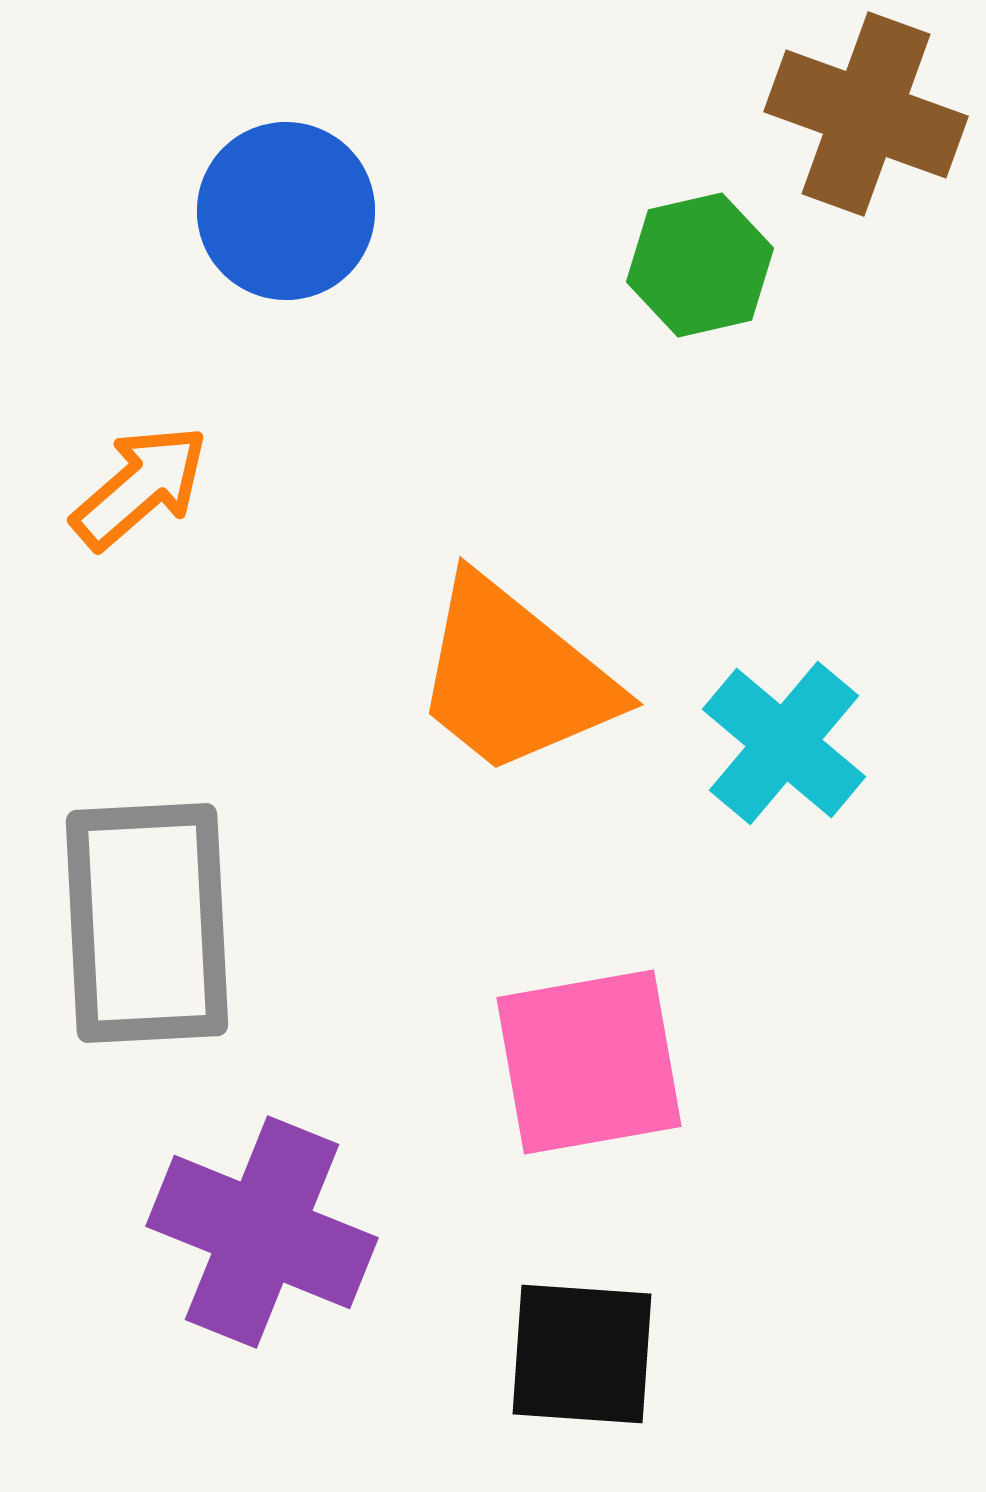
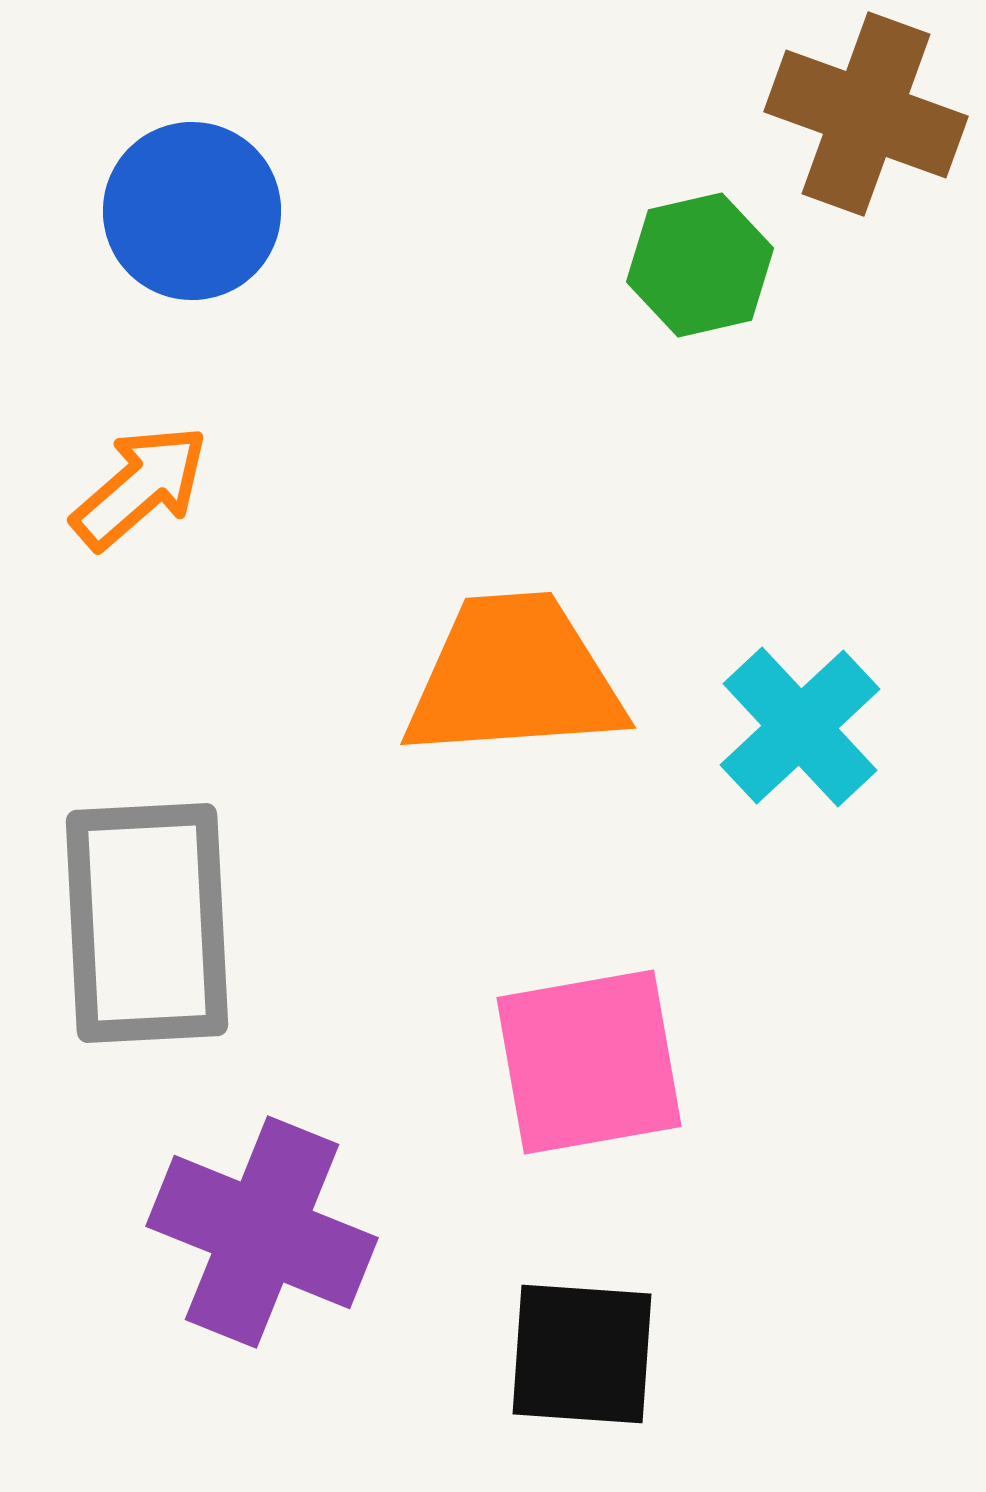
blue circle: moved 94 px left
orange trapezoid: rotated 137 degrees clockwise
cyan cross: moved 16 px right, 16 px up; rotated 7 degrees clockwise
